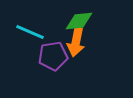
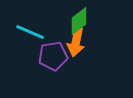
green diamond: rotated 32 degrees counterclockwise
